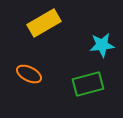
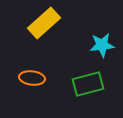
yellow rectangle: rotated 12 degrees counterclockwise
orange ellipse: moved 3 px right, 4 px down; rotated 20 degrees counterclockwise
